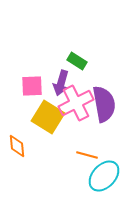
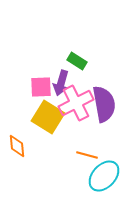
pink square: moved 9 px right, 1 px down
